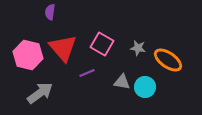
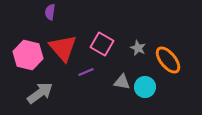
gray star: rotated 14 degrees clockwise
orange ellipse: rotated 16 degrees clockwise
purple line: moved 1 px left, 1 px up
